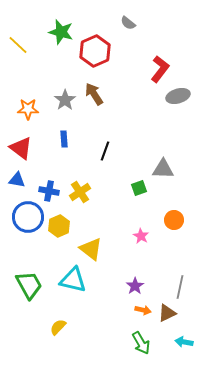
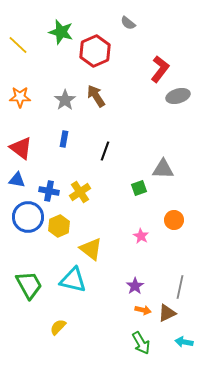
brown arrow: moved 2 px right, 2 px down
orange star: moved 8 px left, 12 px up
blue rectangle: rotated 14 degrees clockwise
